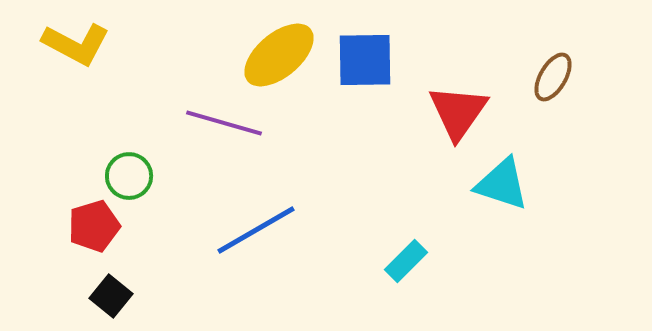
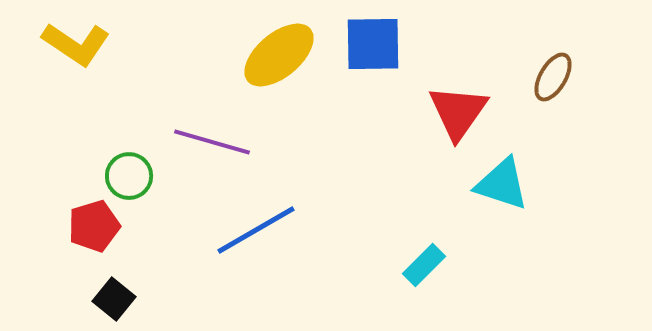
yellow L-shape: rotated 6 degrees clockwise
blue square: moved 8 px right, 16 px up
purple line: moved 12 px left, 19 px down
cyan rectangle: moved 18 px right, 4 px down
black square: moved 3 px right, 3 px down
